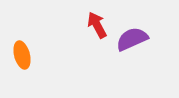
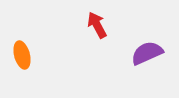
purple semicircle: moved 15 px right, 14 px down
